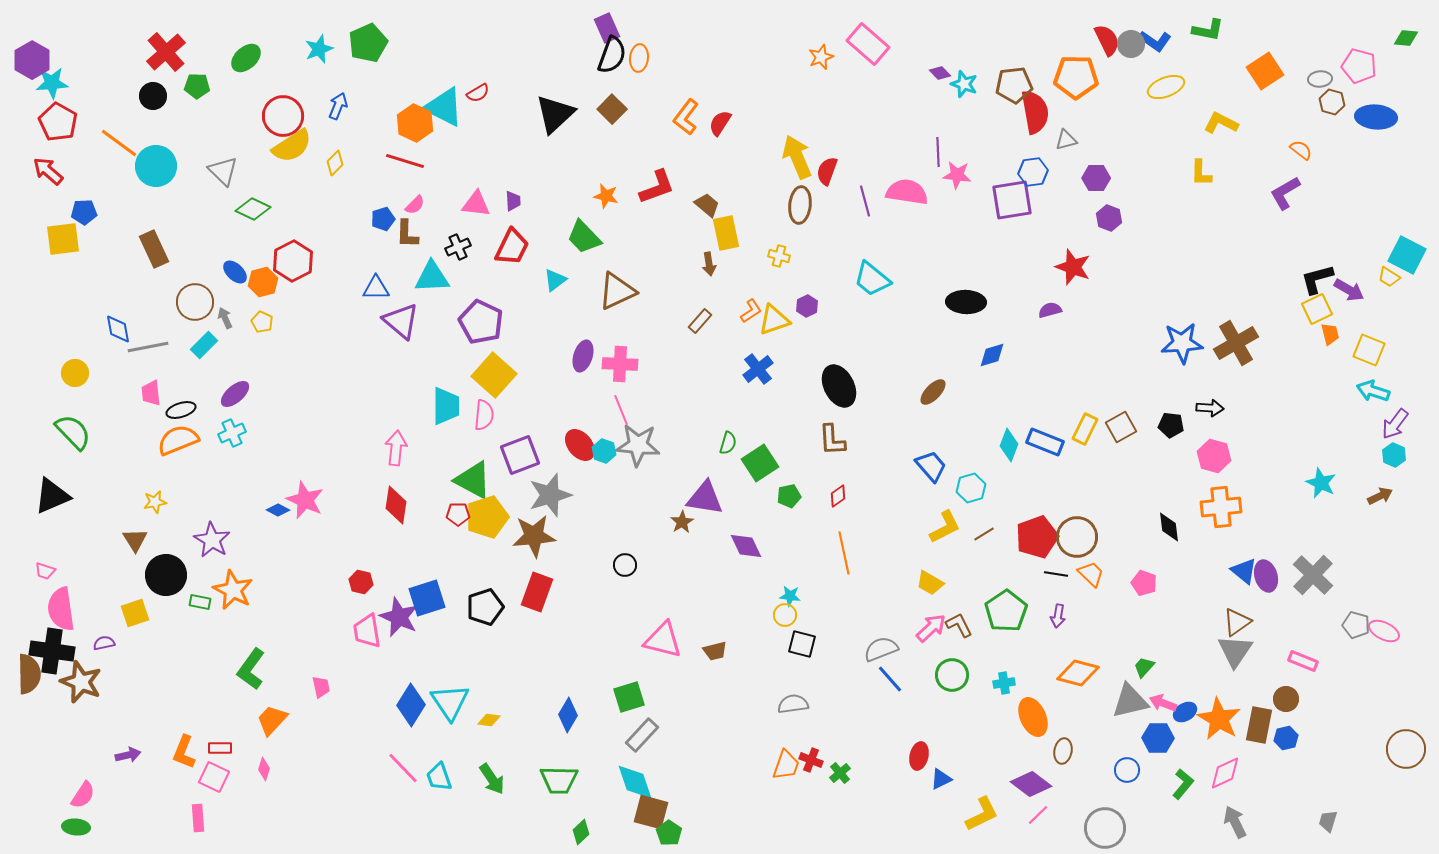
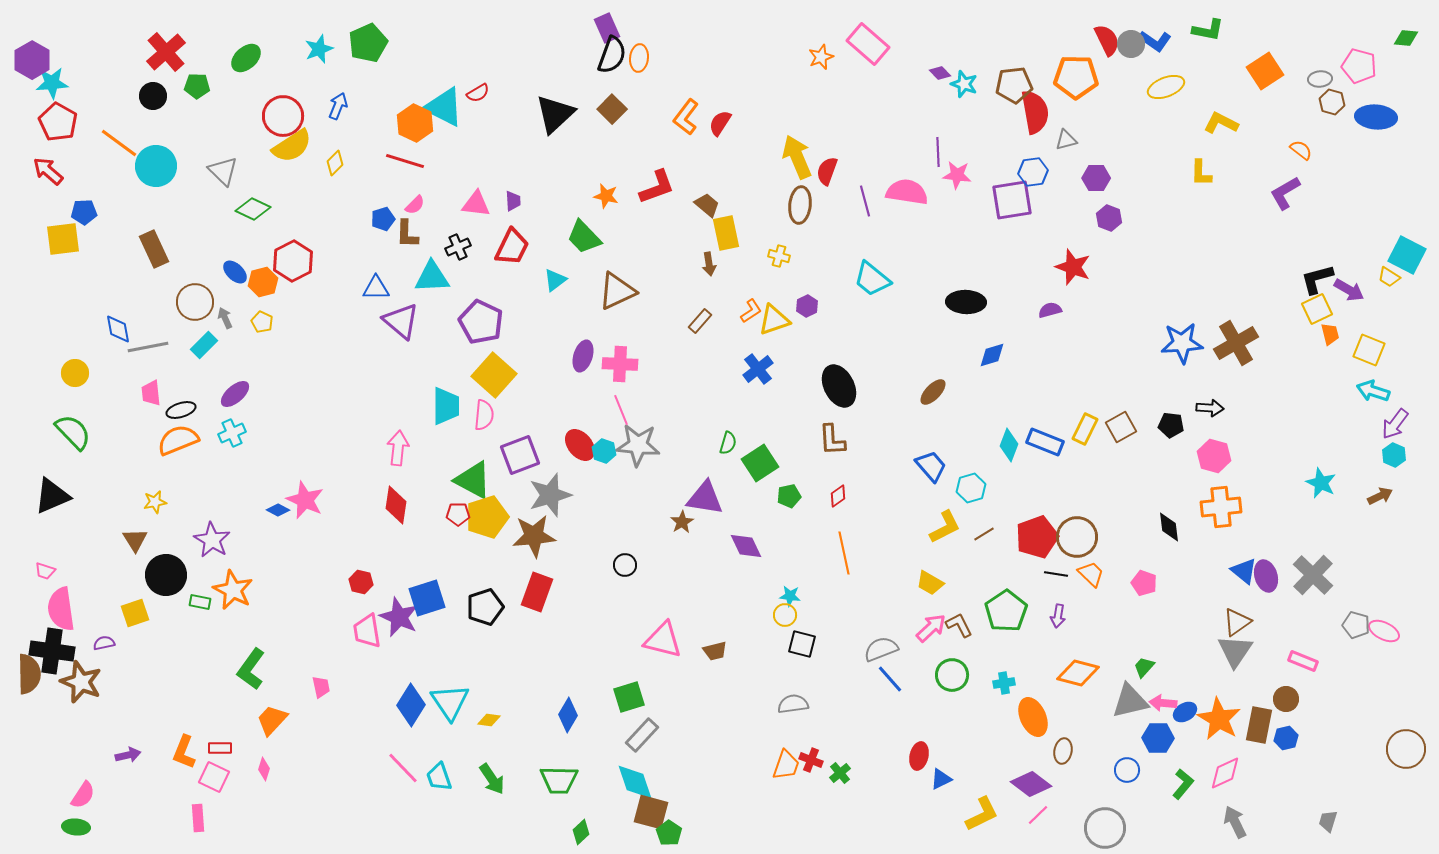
pink arrow at (396, 448): moved 2 px right
pink arrow at (1163, 703): rotated 16 degrees counterclockwise
